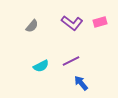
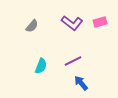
purple line: moved 2 px right
cyan semicircle: rotated 42 degrees counterclockwise
